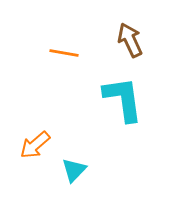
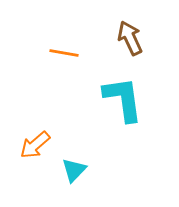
brown arrow: moved 2 px up
